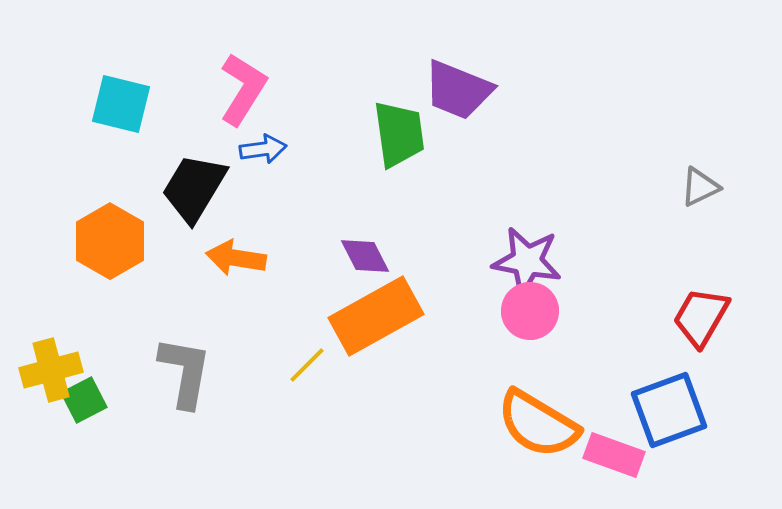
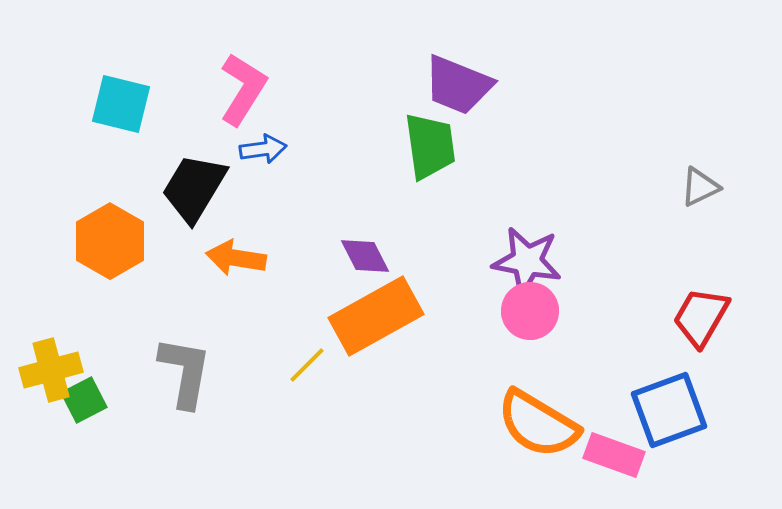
purple trapezoid: moved 5 px up
green trapezoid: moved 31 px right, 12 px down
